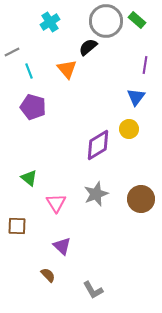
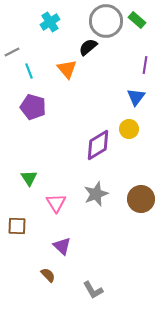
green triangle: rotated 18 degrees clockwise
